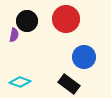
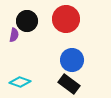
blue circle: moved 12 px left, 3 px down
